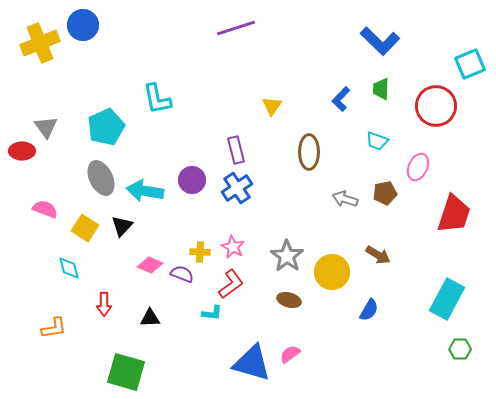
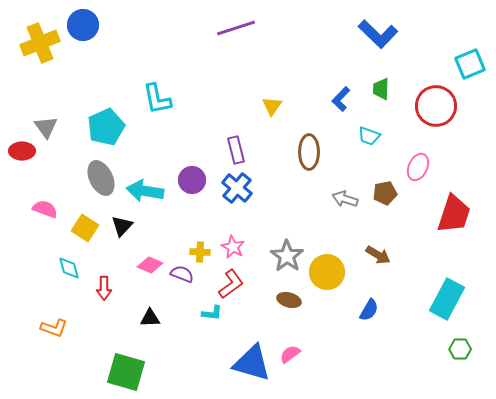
blue L-shape at (380, 41): moved 2 px left, 7 px up
cyan trapezoid at (377, 141): moved 8 px left, 5 px up
blue cross at (237, 188): rotated 16 degrees counterclockwise
yellow circle at (332, 272): moved 5 px left
red arrow at (104, 304): moved 16 px up
orange L-shape at (54, 328): rotated 28 degrees clockwise
